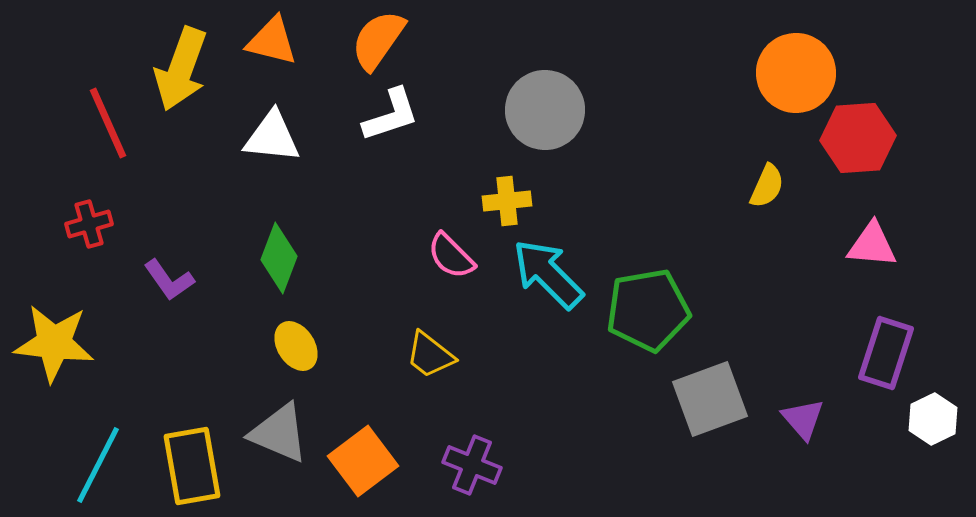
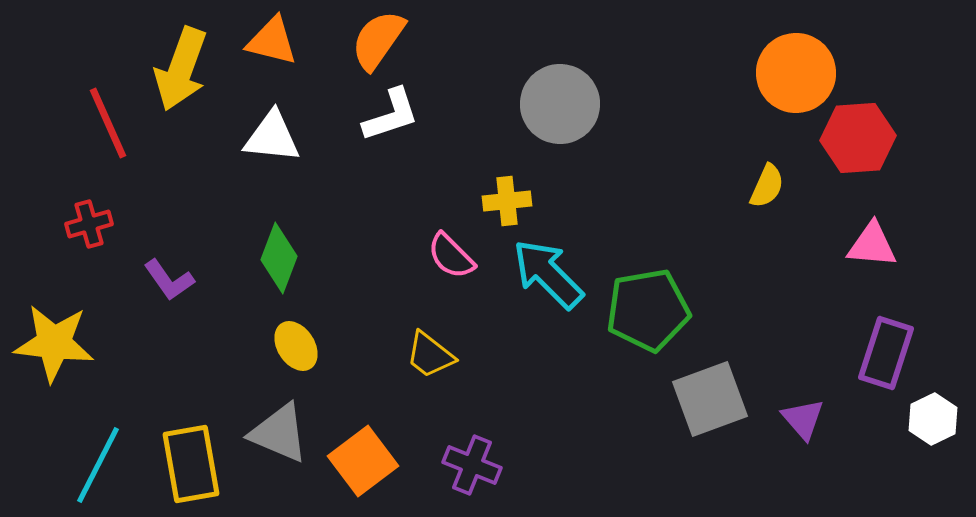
gray circle: moved 15 px right, 6 px up
yellow rectangle: moved 1 px left, 2 px up
